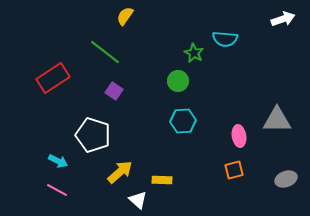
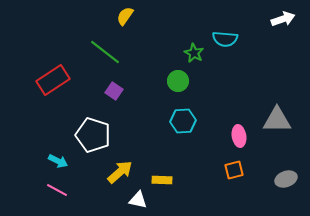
red rectangle: moved 2 px down
white triangle: rotated 30 degrees counterclockwise
